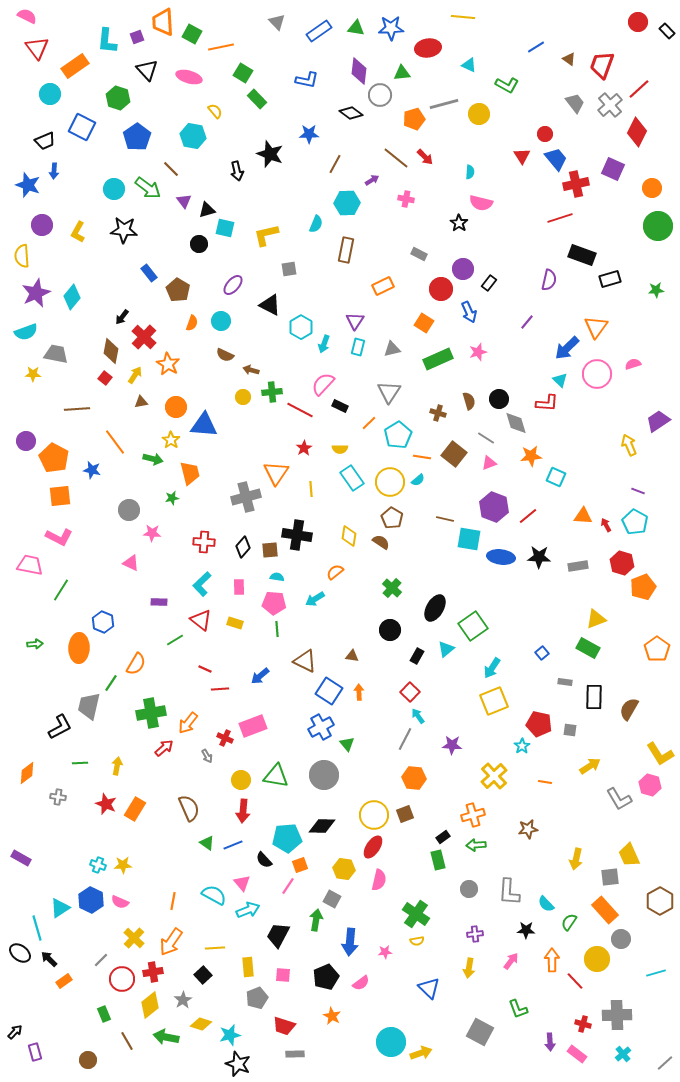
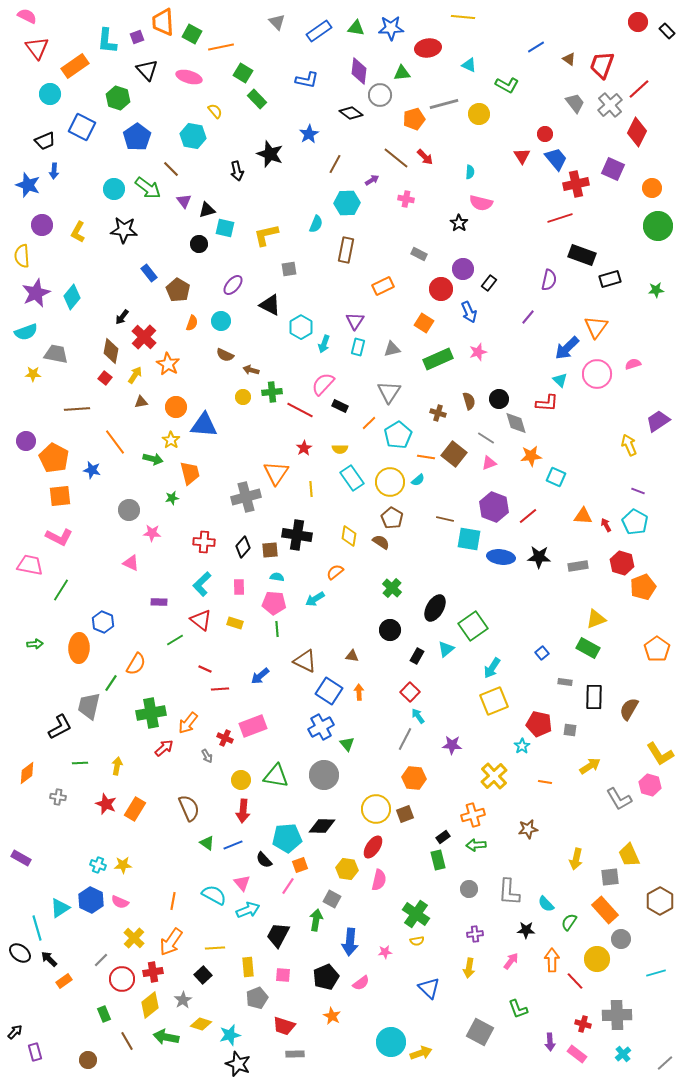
blue star at (309, 134): rotated 30 degrees counterclockwise
purple line at (527, 322): moved 1 px right, 5 px up
orange line at (422, 457): moved 4 px right
yellow circle at (374, 815): moved 2 px right, 6 px up
yellow hexagon at (344, 869): moved 3 px right
